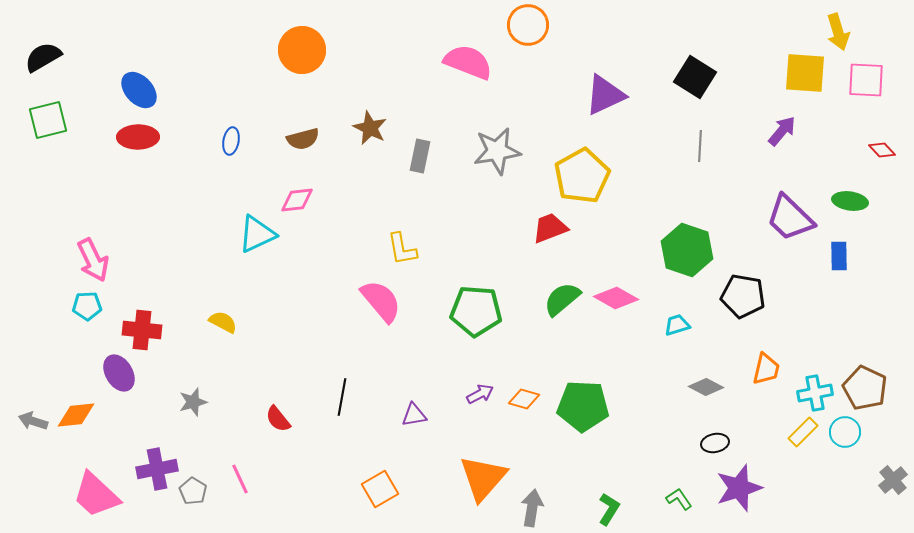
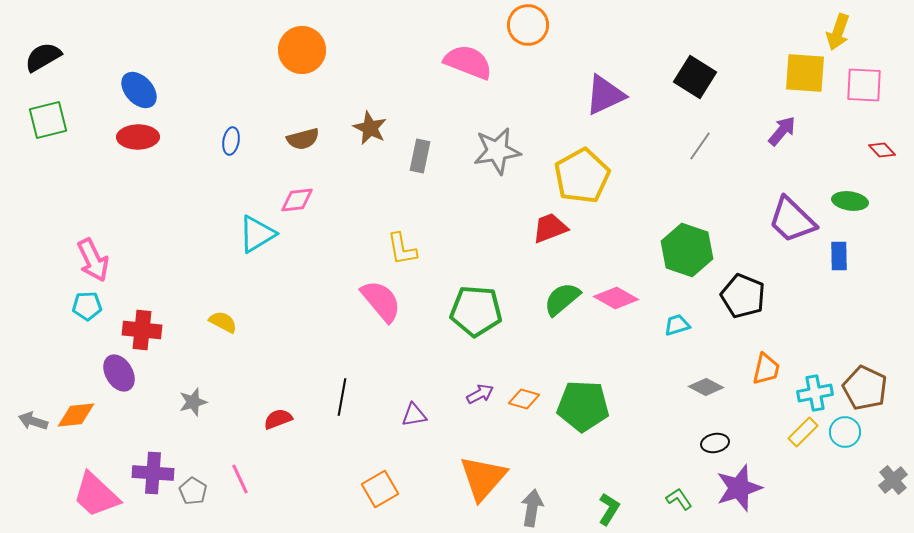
yellow arrow at (838, 32): rotated 36 degrees clockwise
pink square at (866, 80): moved 2 px left, 5 px down
gray line at (700, 146): rotated 32 degrees clockwise
purple trapezoid at (790, 218): moved 2 px right, 2 px down
cyan triangle at (257, 234): rotated 6 degrees counterclockwise
black pentagon at (743, 296): rotated 12 degrees clockwise
red semicircle at (278, 419): rotated 108 degrees clockwise
purple cross at (157, 469): moved 4 px left, 4 px down; rotated 15 degrees clockwise
